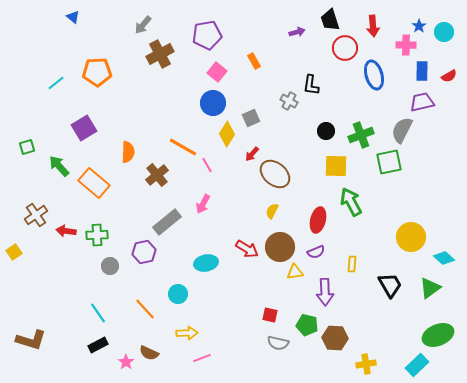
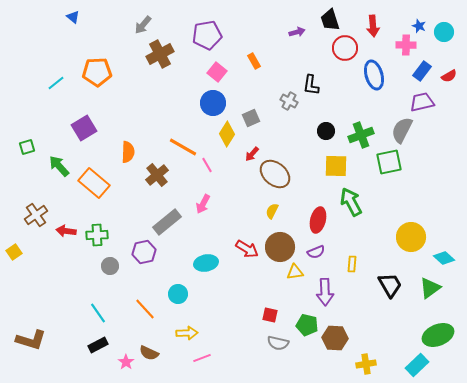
blue star at (419, 26): rotated 16 degrees counterclockwise
blue rectangle at (422, 71): rotated 36 degrees clockwise
